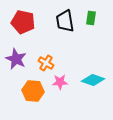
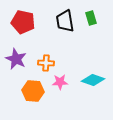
green rectangle: rotated 24 degrees counterclockwise
orange cross: rotated 28 degrees counterclockwise
